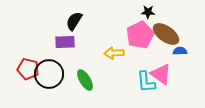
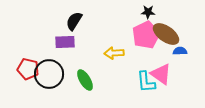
pink pentagon: moved 6 px right
